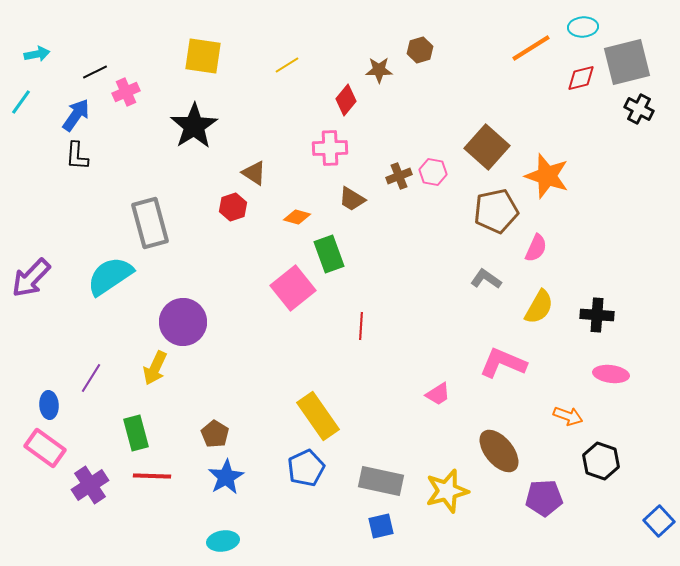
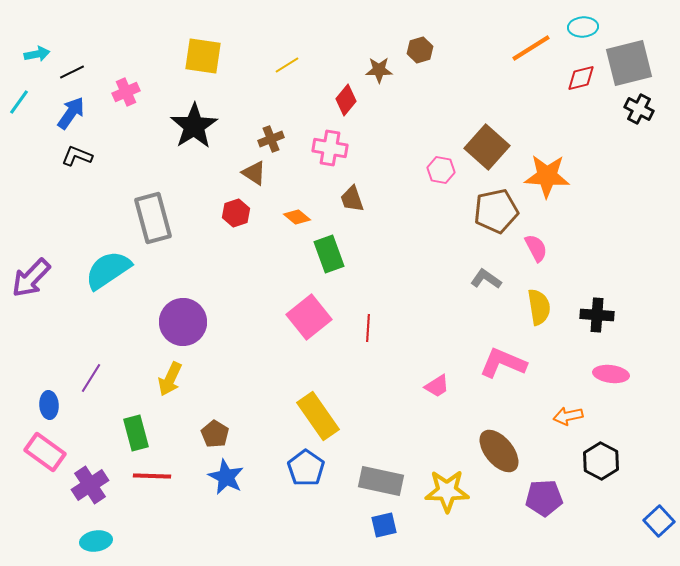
gray square at (627, 62): moved 2 px right, 1 px down
black line at (95, 72): moved 23 px left
cyan line at (21, 102): moved 2 px left
blue arrow at (76, 115): moved 5 px left, 2 px up
pink cross at (330, 148): rotated 12 degrees clockwise
black L-shape at (77, 156): rotated 108 degrees clockwise
pink hexagon at (433, 172): moved 8 px right, 2 px up
brown cross at (399, 176): moved 128 px left, 37 px up
orange star at (547, 176): rotated 15 degrees counterclockwise
brown trapezoid at (352, 199): rotated 40 degrees clockwise
red hexagon at (233, 207): moved 3 px right, 6 px down
orange diamond at (297, 217): rotated 24 degrees clockwise
gray rectangle at (150, 223): moved 3 px right, 5 px up
pink semicircle at (536, 248): rotated 52 degrees counterclockwise
cyan semicircle at (110, 276): moved 2 px left, 6 px up
pink square at (293, 288): moved 16 px right, 29 px down
yellow semicircle at (539, 307): rotated 39 degrees counterclockwise
red line at (361, 326): moved 7 px right, 2 px down
yellow arrow at (155, 368): moved 15 px right, 11 px down
pink trapezoid at (438, 394): moved 1 px left, 8 px up
orange arrow at (568, 416): rotated 148 degrees clockwise
pink rectangle at (45, 448): moved 4 px down
black hexagon at (601, 461): rotated 9 degrees clockwise
blue pentagon at (306, 468): rotated 12 degrees counterclockwise
blue star at (226, 477): rotated 15 degrees counterclockwise
yellow star at (447, 491): rotated 15 degrees clockwise
blue square at (381, 526): moved 3 px right, 1 px up
cyan ellipse at (223, 541): moved 127 px left
